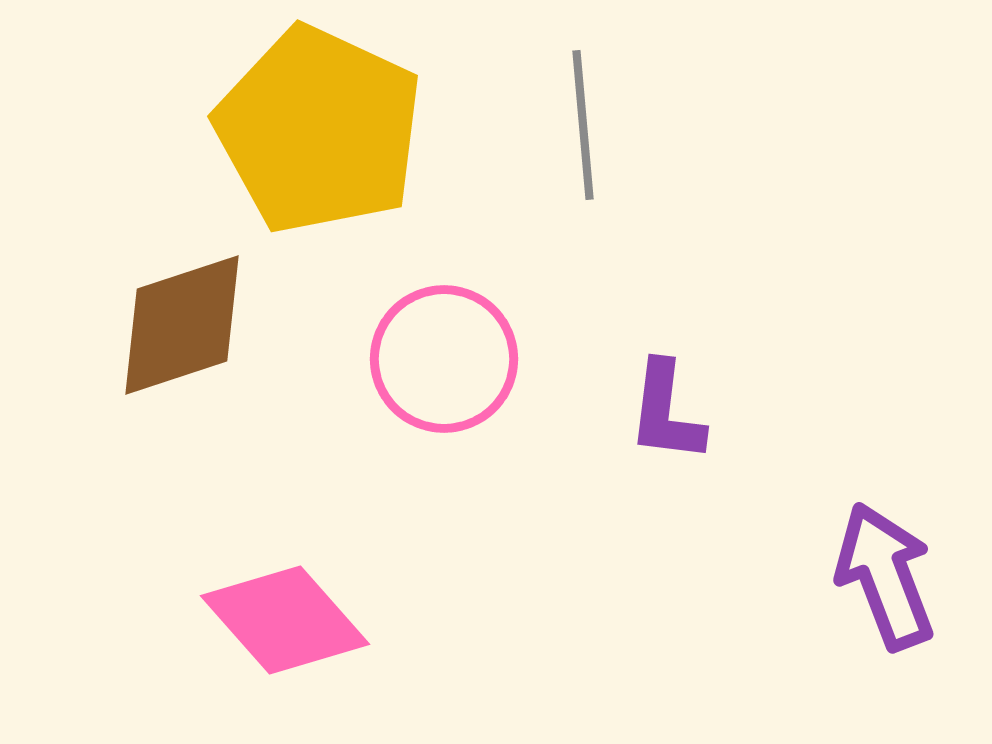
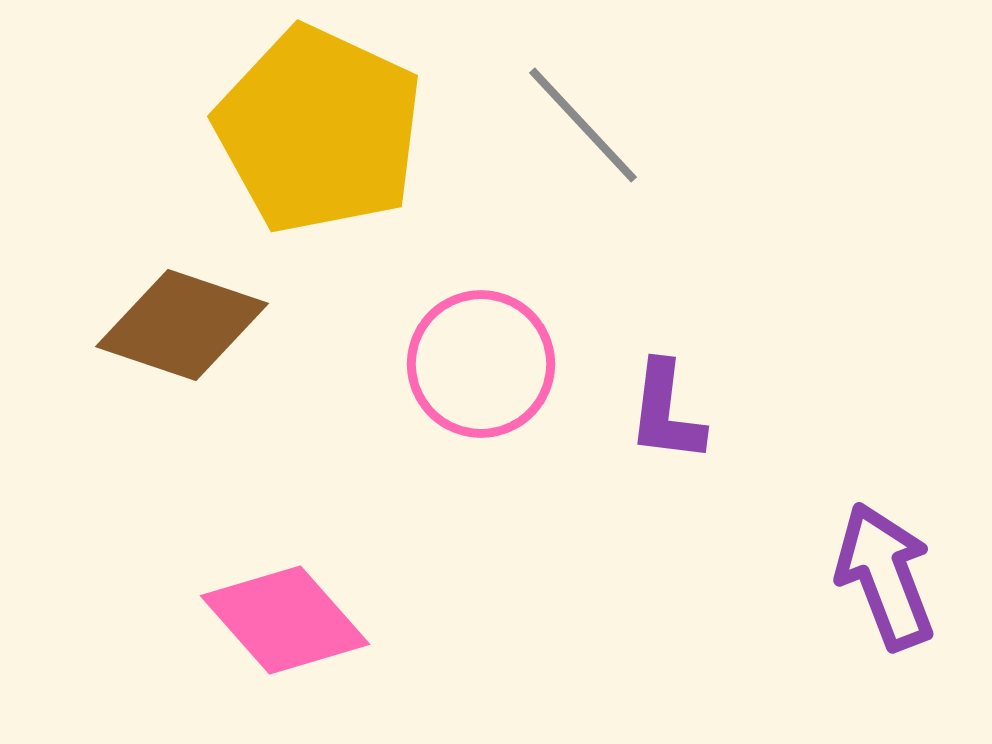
gray line: rotated 38 degrees counterclockwise
brown diamond: rotated 37 degrees clockwise
pink circle: moved 37 px right, 5 px down
